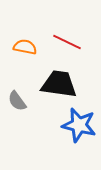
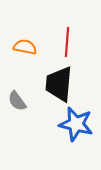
red line: rotated 68 degrees clockwise
black trapezoid: rotated 93 degrees counterclockwise
blue star: moved 3 px left, 1 px up
